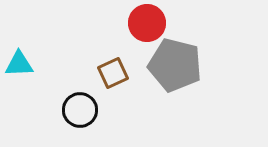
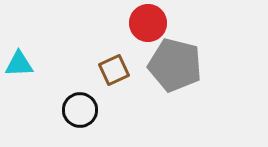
red circle: moved 1 px right
brown square: moved 1 px right, 3 px up
